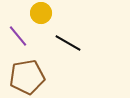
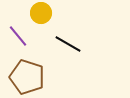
black line: moved 1 px down
brown pentagon: rotated 28 degrees clockwise
